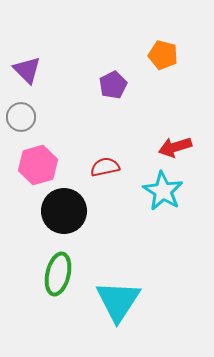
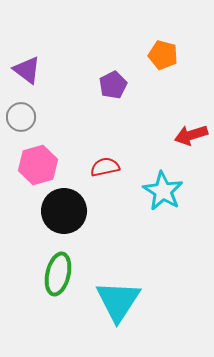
purple triangle: rotated 8 degrees counterclockwise
red arrow: moved 16 px right, 12 px up
